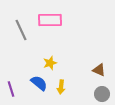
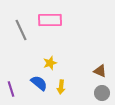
brown triangle: moved 1 px right, 1 px down
gray circle: moved 1 px up
